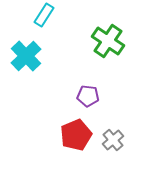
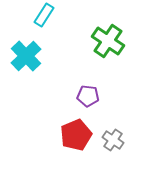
gray cross: rotated 15 degrees counterclockwise
